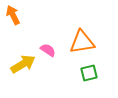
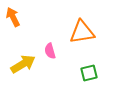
orange arrow: moved 2 px down
orange triangle: moved 10 px up
pink semicircle: moved 2 px right, 1 px down; rotated 140 degrees counterclockwise
